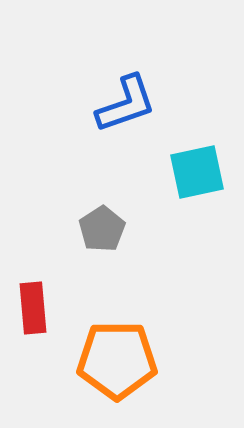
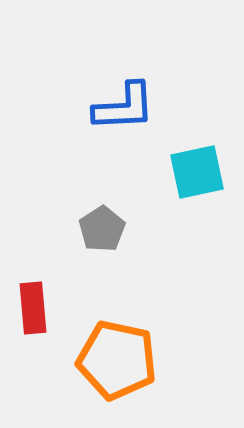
blue L-shape: moved 2 px left, 3 px down; rotated 16 degrees clockwise
orange pentagon: rotated 12 degrees clockwise
